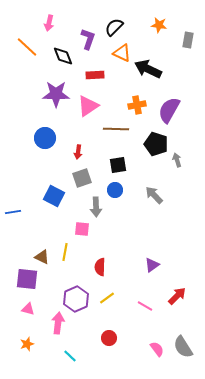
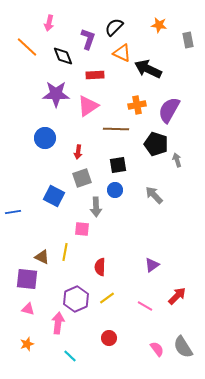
gray rectangle at (188, 40): rotated 21 degrees counterclockwise
